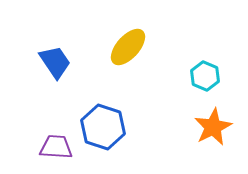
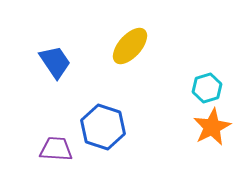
yellow ellipse: moved 2 px right, 1 px up
cyan hexagon: moved 2 px right, 12 px down; rotated 20 degrees clockwise
orange star: moved 1 px left
purple trapezoid: moved 2 px down
